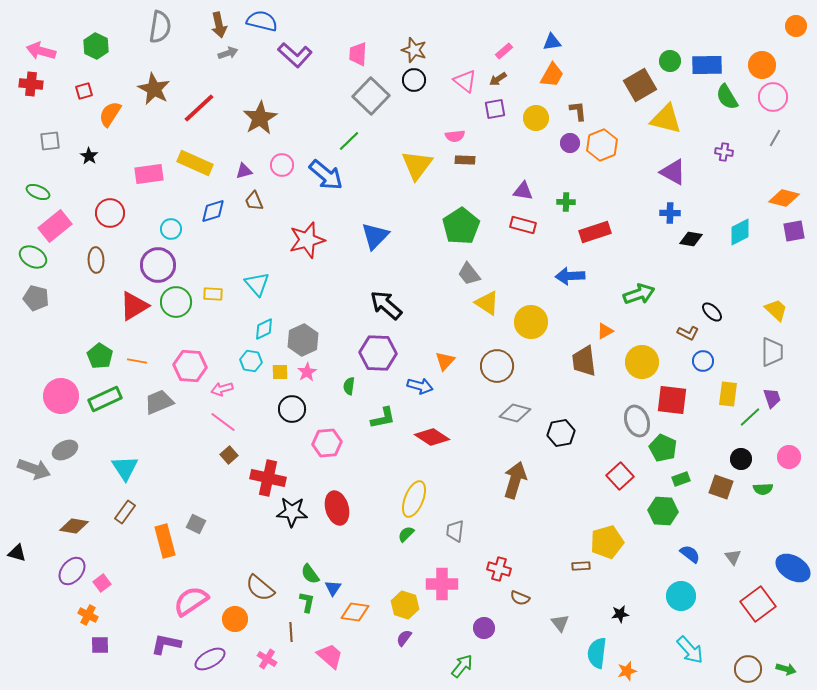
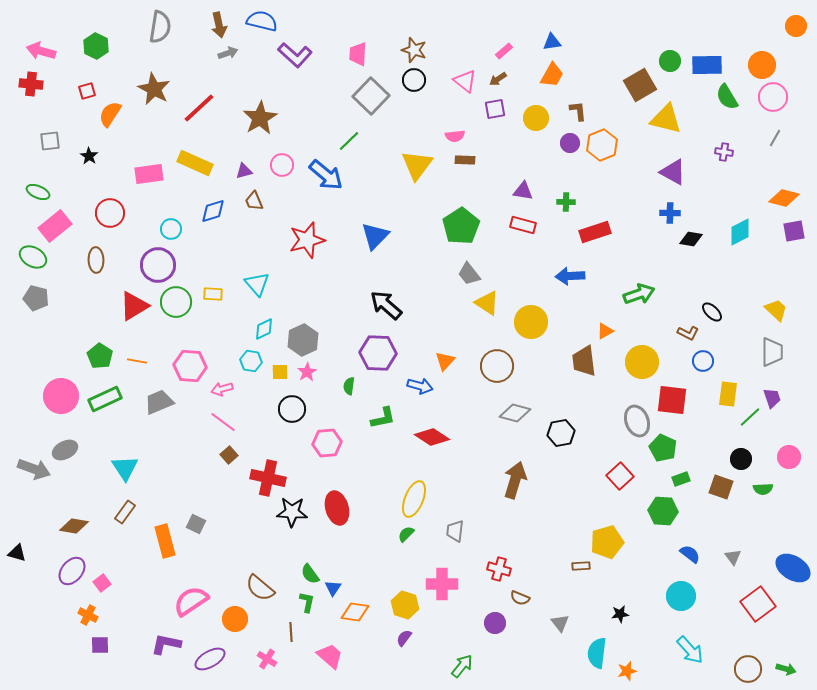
red square at (84, 91): moved 3 px right
purple circle at (484, 628): moved 11 px right, 5 px up
